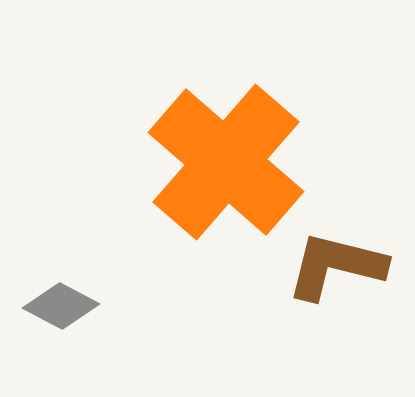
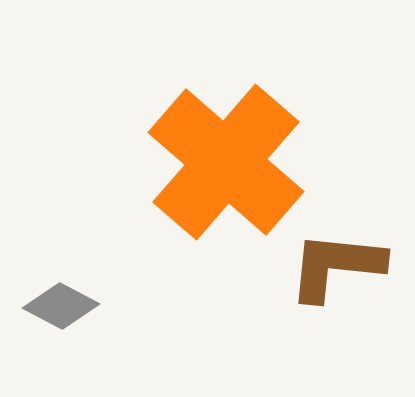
brown L-shape: rotated 8 degrees counterclockwise
